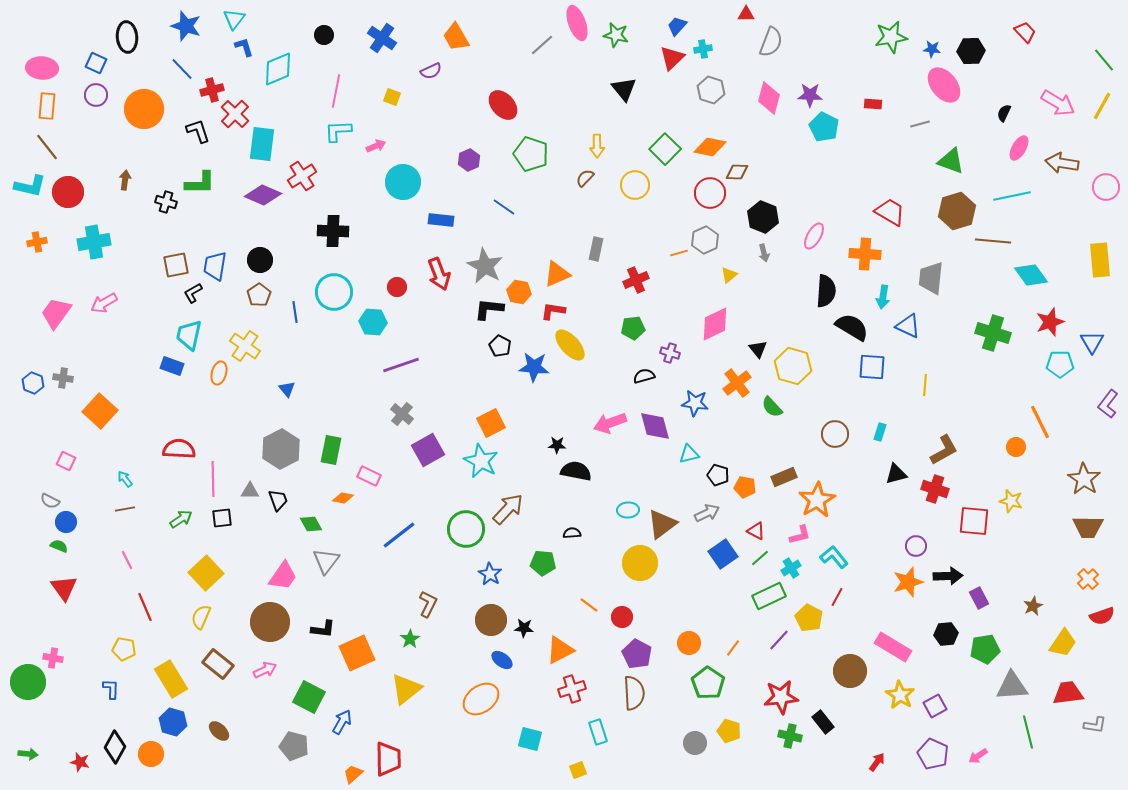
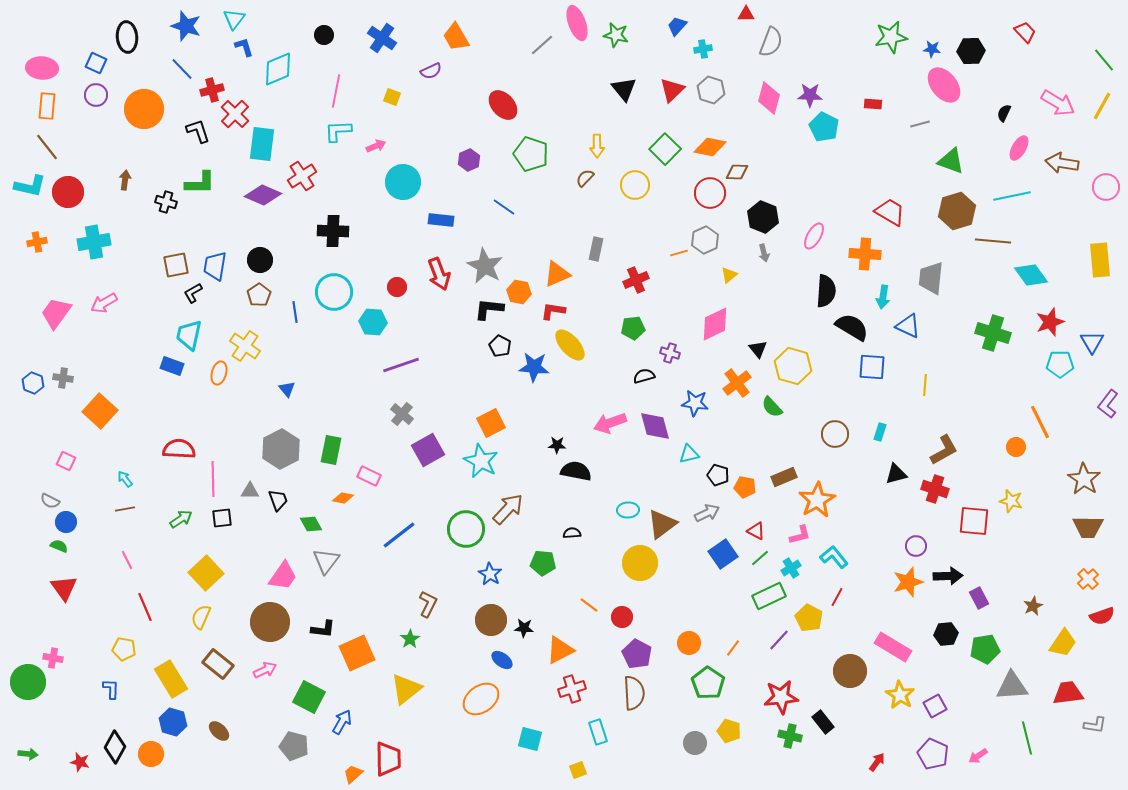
red triangle at (672, 58): moved 32 px down
green line at (1028, 732): moved 1 px left, 6 px down
